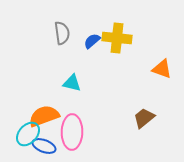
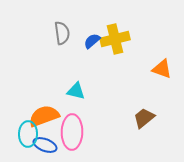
yellow cross: moved 2 px left, 1 px down; rotated 20 degrees counterclockwise
cyan triangle: moved 4 px right, 8 px down
cyan ellipse: rotated 40 degrees counterclockwise
blue ellipse: moved 1 px right, 1 px up
